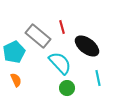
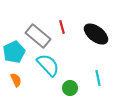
black ellipse: moved 9 px right, 12 px up
cyan semicircle: moved 12 px left, 2 px down
green circle: moved 3 px right
